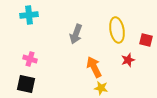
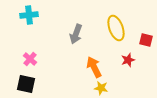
yellow ellipse: moved 1 px left, 2 px up; rotated 10 degrees counterclockwise
pink cross: rotated 24 degrees clockwise
